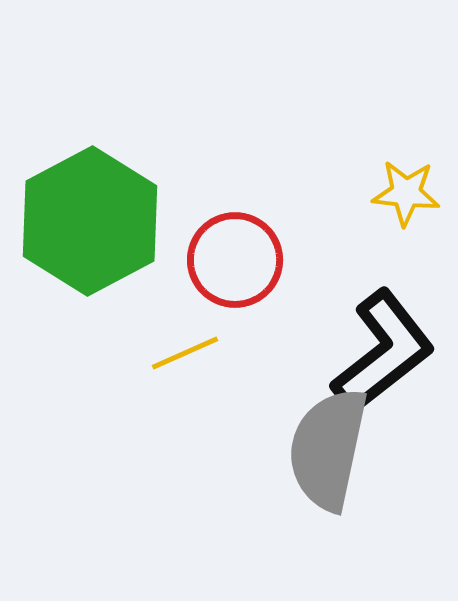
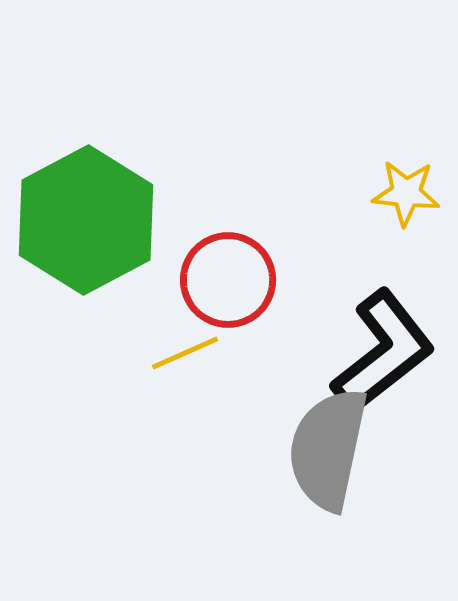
green hexagon: moved 4 px left, 1 px up
red circle: moved 7 px left, 20 px down
